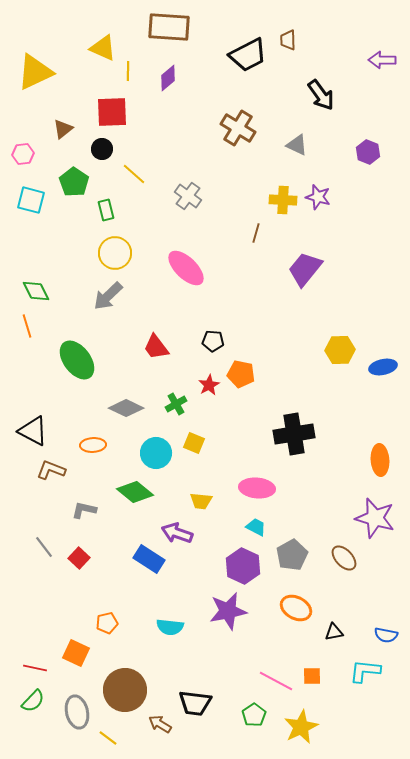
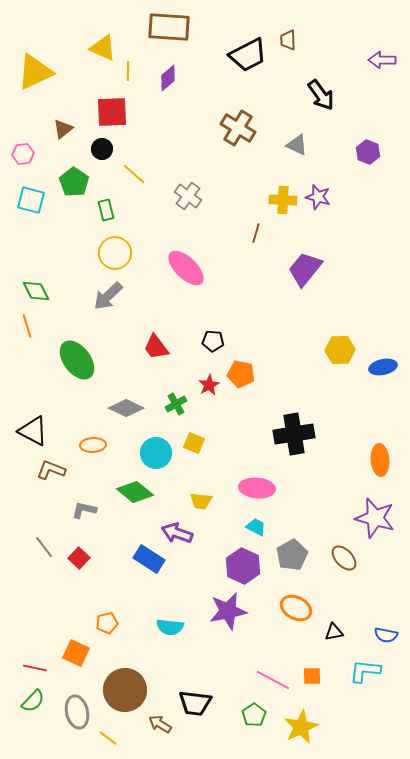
pink line at (276, 681): moved 3 px left, 1 px up
